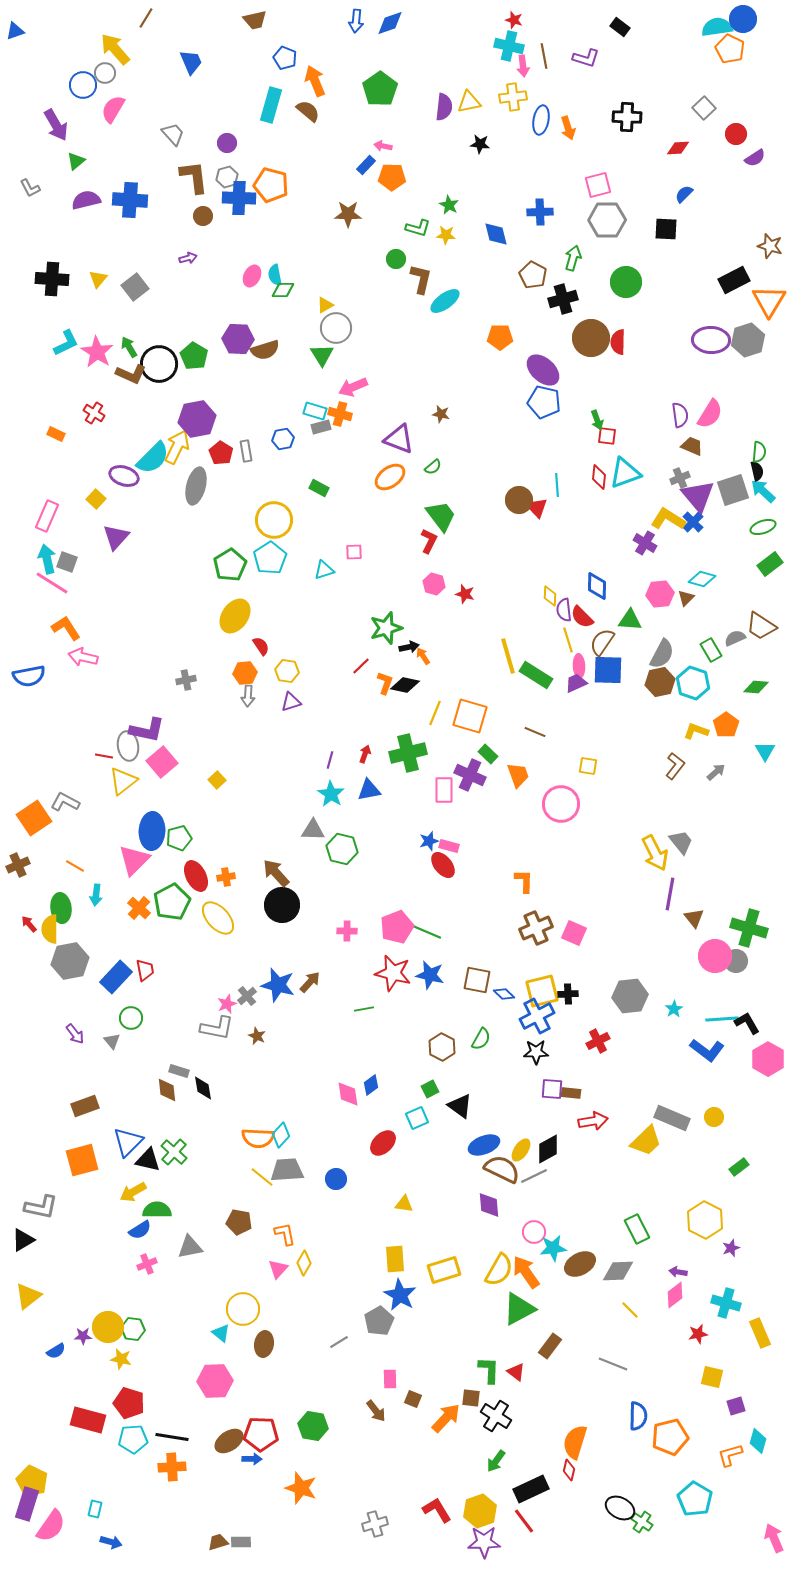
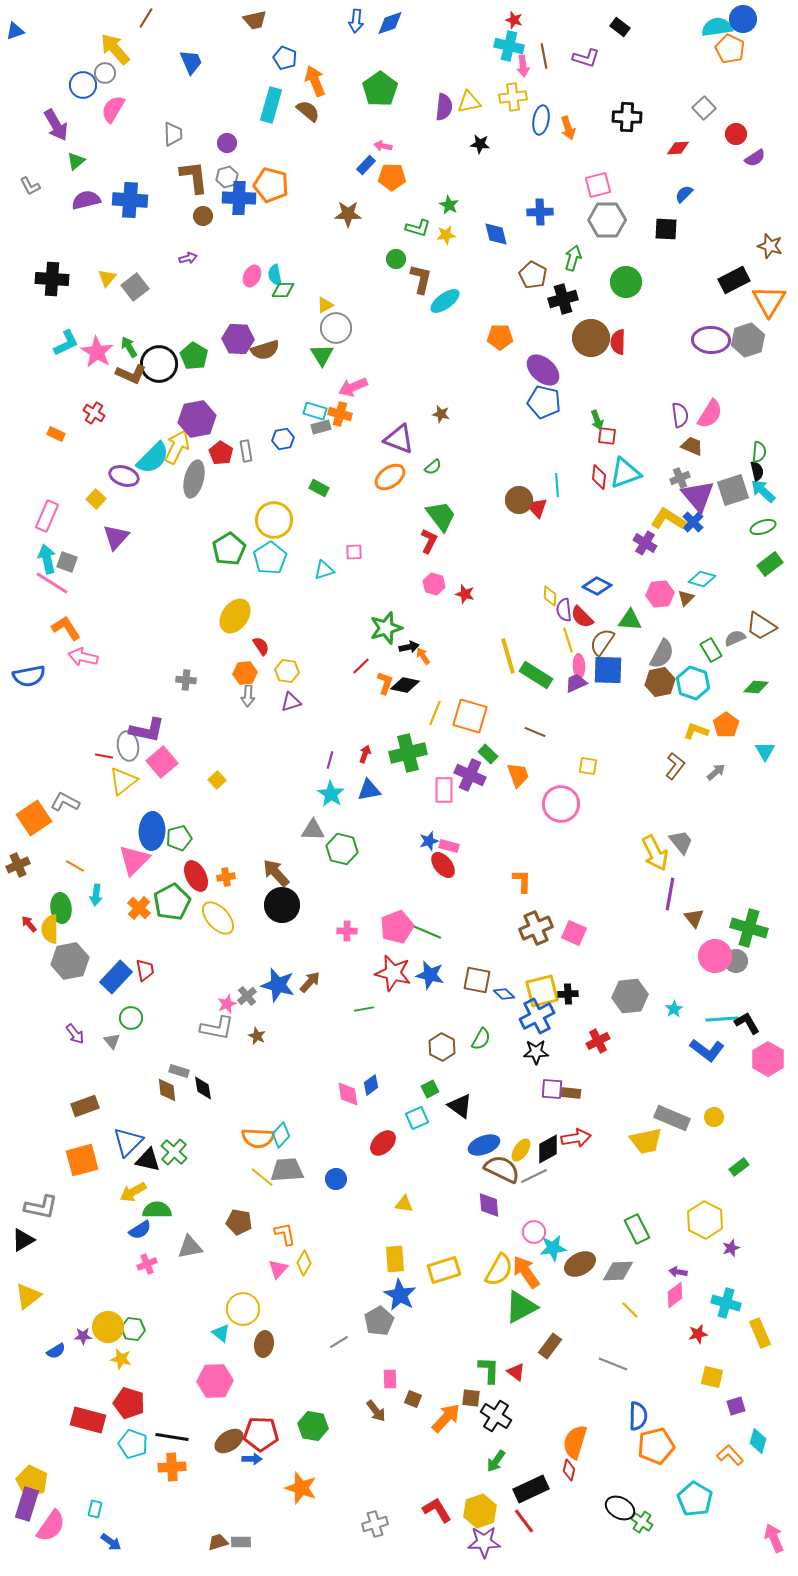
gray trapezoid at (173, 134): rotated 40 degrees clockwise
gray L-shape at (30, 188): moved 2 px up
yellow star at (446, 235): rotated 12 degrees counterclockwise
yellow triangle at (98, 279): moved 9 px right, 1 px up
gray ellipse at (196, 486): moved 2 px left, 7 px up
green pentagon at (230, 565): moved 1 px left, 16 px up
blue diamond at (597, 586): rotated 64 degrees counterclockwise
gray cross at (186, 680): rotated 18 degrees clockwise
orange L-shape at (524, 881): moved 2 px left
red arrow at (593, 1121): moved 17 px left, 17 px down
yellow trapezoid at (646, 1141): rotated 32 degrees clockwise
green triangle at (519, 1309): moved 2 px right, 2 px up
orange pentagon at (670, 1437): moved 14 px left, 9 px down
cyan pentagon at (133, 1439): moved 5 px down; rotated 24 degrees clockwise
orange L-shape at (730, 1455): rotated 64 degrees clockwise
blue arrow at (111, 1542): rotated 20 degrees clockwise
